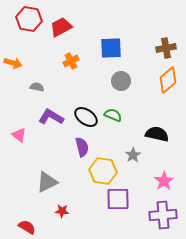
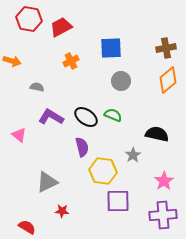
orange arrow: moved 1 px left, 2 px up
purple square: moved 2 px down
